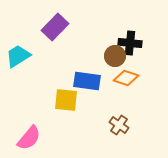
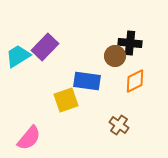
purple rectangle: moved 10 px left, 20 px down
orange diamond: moved 9 px right, 3 px down; rotated 45 degrees counterclockwise
yellow square: rotated 25 degrees counterclockwise
